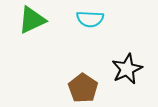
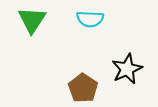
green triangle: rotated 32 degrees counterclockwise
